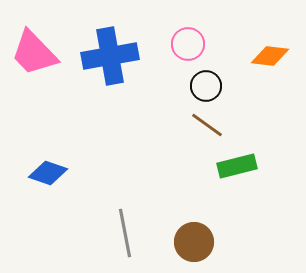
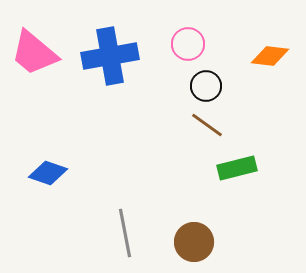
pink trapezoid: rotated 6 degrees counterclockwise
green rectangle: moved 2 px down
